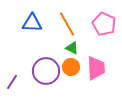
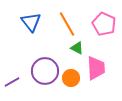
blue triangle: moved 1 px left, 1 px up; rotated 50 degrees clockwise
green triangle: moved 5 px right
orange circle: moved 11 px down
purple circle: moved 1 px left
purple line: rotated 28 degrees clockwise
